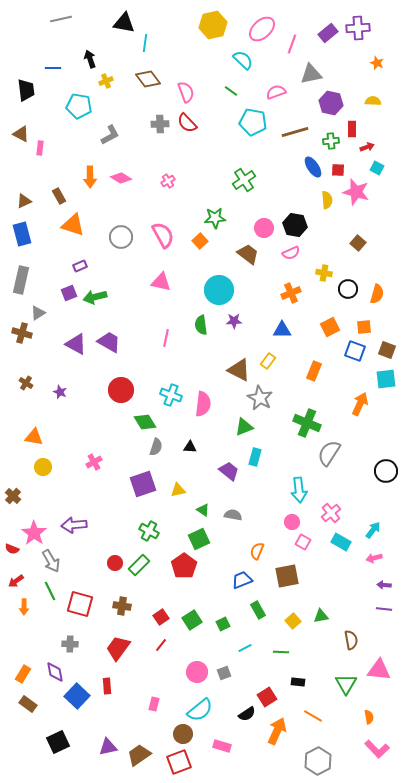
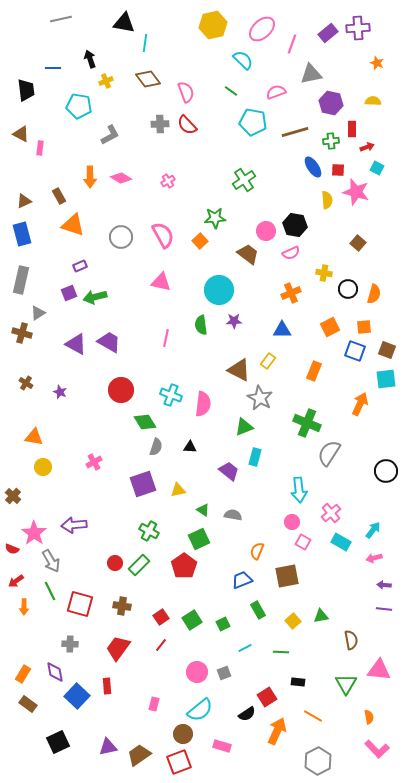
red semicircle at (187, 123): moved 2 px down
pink circle at (264, 228): moved 2 px right, 3 px down
orange semicircle at (377, 294): moved 3 px left
